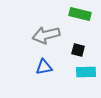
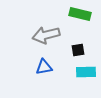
black square: rotated 24 degrees counterclockwise
